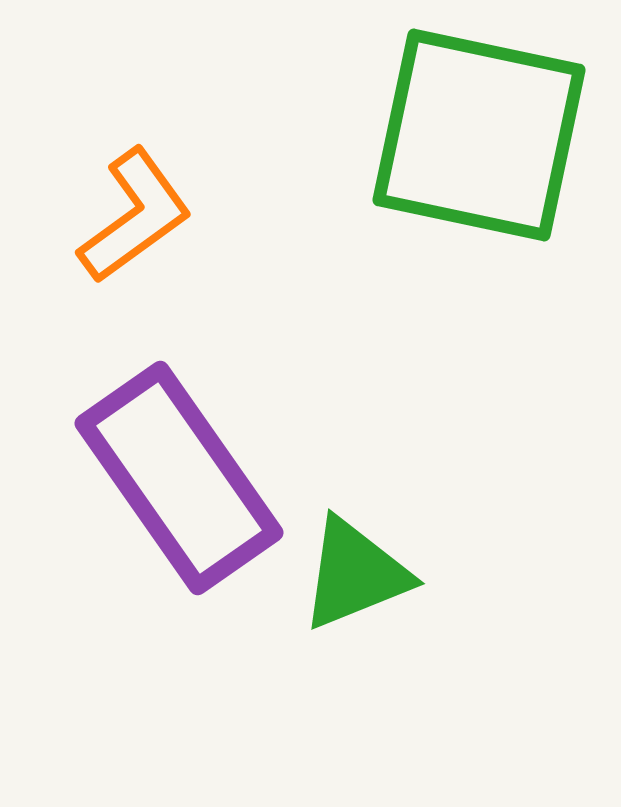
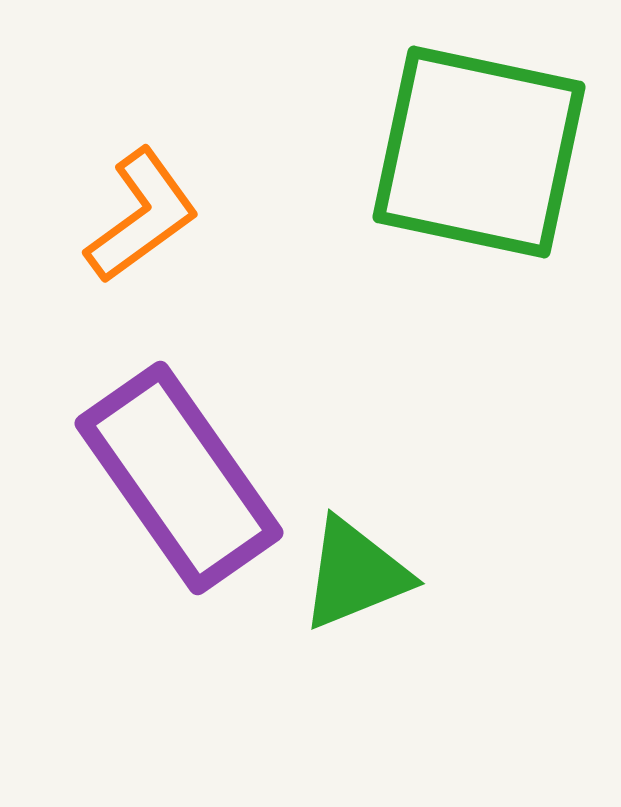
green square: moved 17 px down
orange L-shape: moved 7 px right
